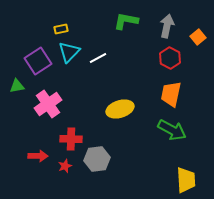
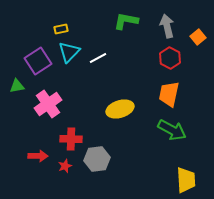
gray arrow: rotated 25 degrees counterclockwise
orange trapezoid: moved 2 px left
